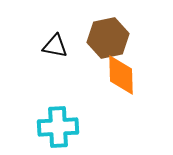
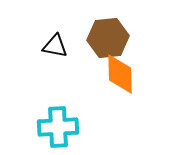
brown hexagon: rotated 6 degrees clockwise
orange diamond: moved 1 px left, 1 px up
